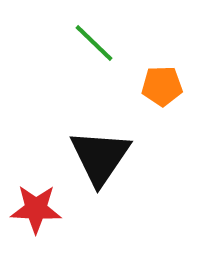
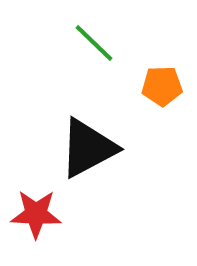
black triangle: moved 12 px left, 9 px up; rotated 28 degrees clockwise
red star: moved 5 px down
